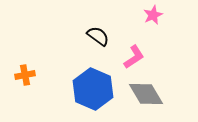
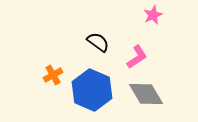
black semicircle: moved 6 px down
pink L-shape: moved 3 px right
orange cross: moved 28 px right; rotated 18 degrees counterclockwise
blue hexagon: moved 1 px left, 1 px down
